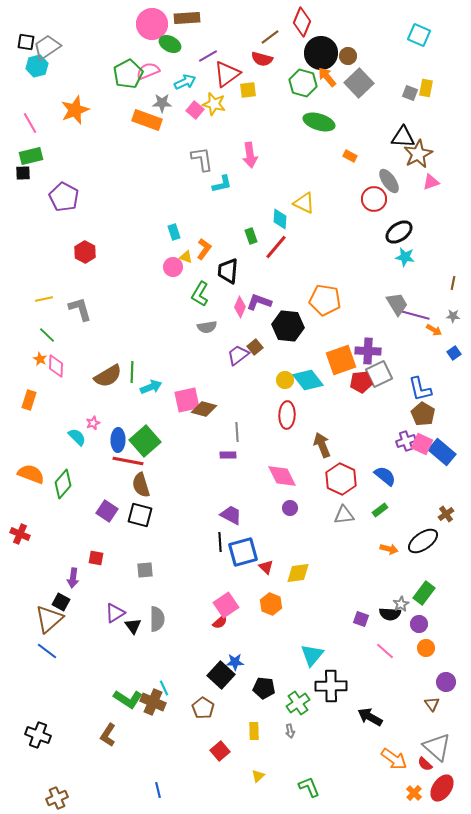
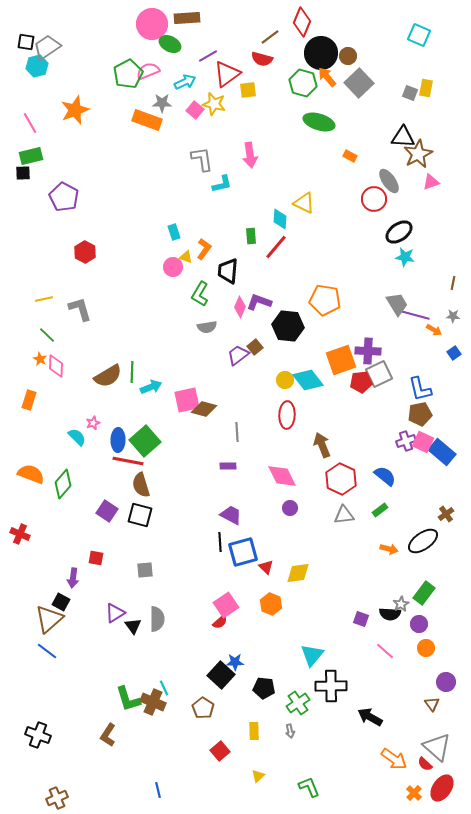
green rectangle at (251, 236): rotated 14 degrees clockwise
brown pentagon at (423, 414): moved 3 px left; rotated 30 degrees clockwise
pink square at (422, 444): moved 1 px right, 2 px up
purple rectangle at (228, 455): moved 11 px down
green L-shape at (128, 699): rotated 40 degrees clockwise
